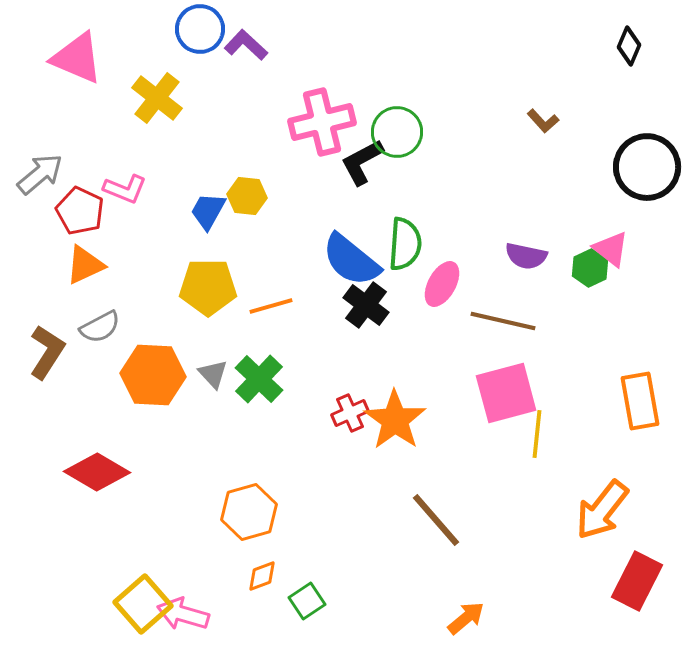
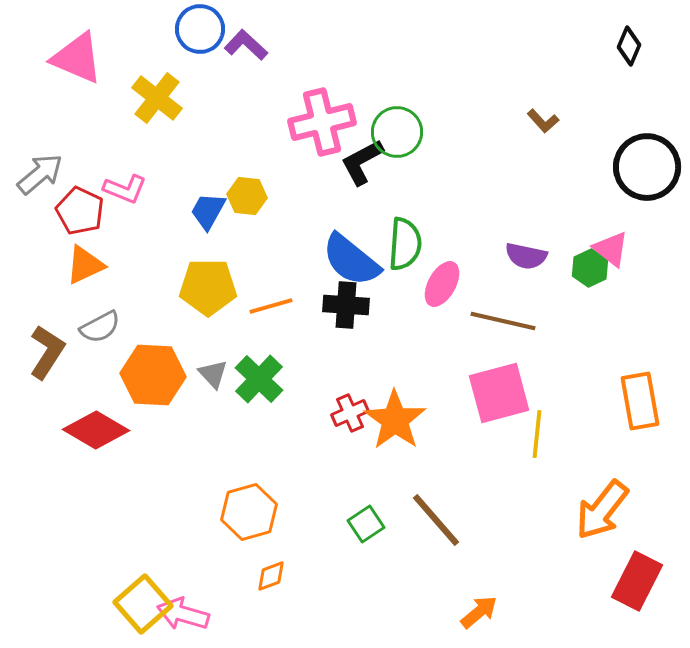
black cross at (366, 305): moved 20 px left; rotated 33 degrees counterclockwise
pink square at (506, 393): moved 7 px left
red diamond at (97, 472): moved 1 px left, 42 px up
orange diamond at (262, 576): moved 9 px right
green square at (307, 601): moved 59 px right, 77 px up
orange arrow at (466, 618): moved 13 px right, 6 px up
